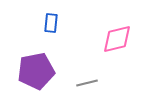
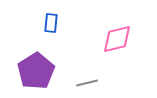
purple pentagon: rotated 21 degrees counterclockwise
